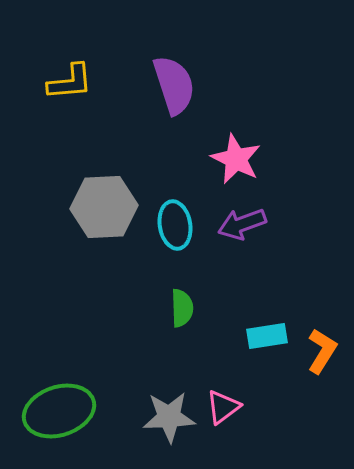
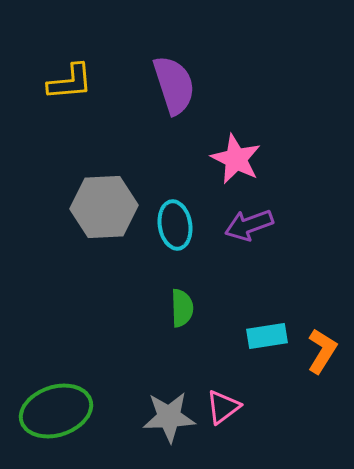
purple arrow: moved 7 px right, 1 px down
green ellipse: moved 3 px left
